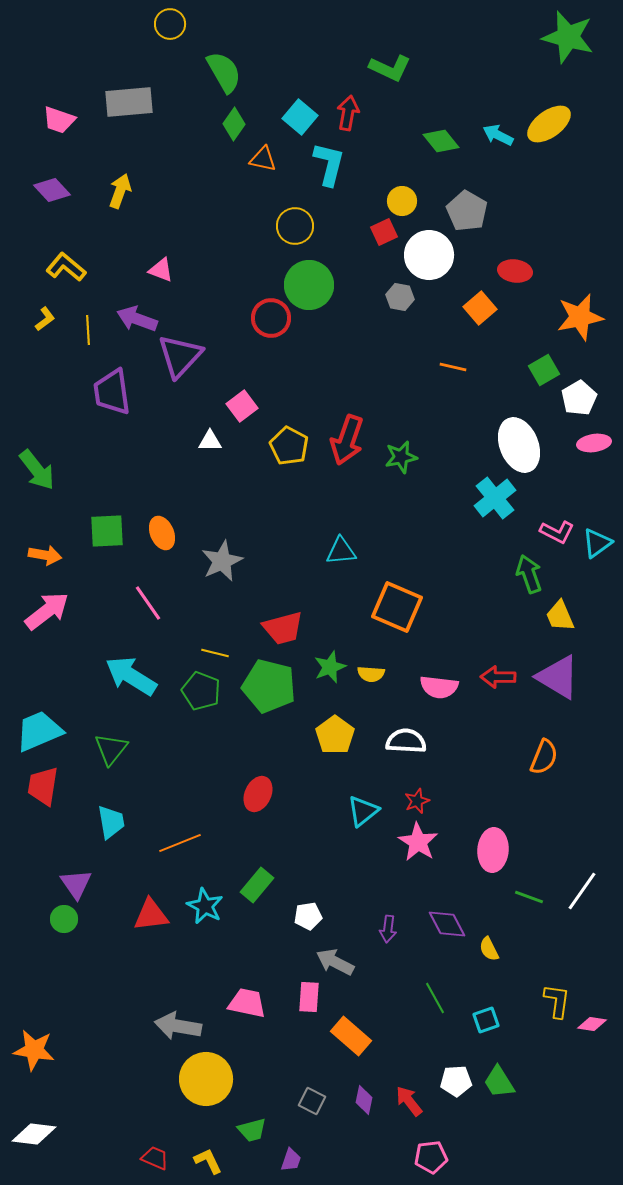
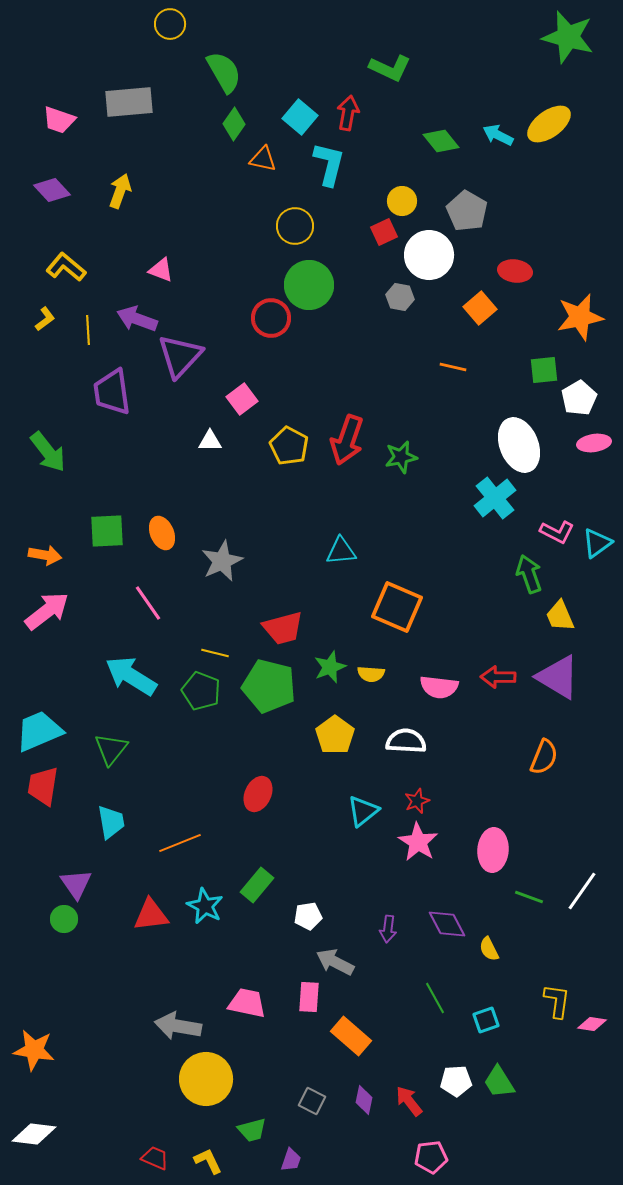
green square at (544, 370): rotated 24 degrees clockwise
pink square at (242, 406): moved 7 px up
green arrow at (37, 470): moved 11 px right, 18 px up
